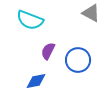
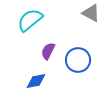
cyan semicircle: rotated 120 degrees clockwise
